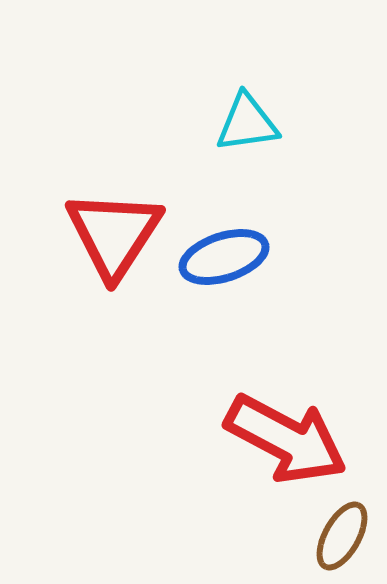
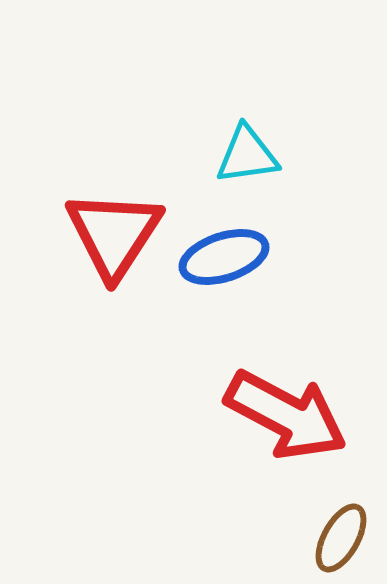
cyan triangle: moved 32 px down
red arrow: moved 24 px up
brown ellipse: moved 1 px left, 2 px down
